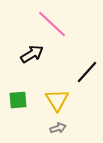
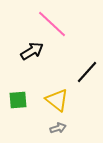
black arrow: moved 3 px up
yellow triangle: rotated 20 degrees counterclockwise
